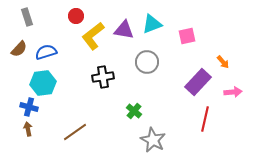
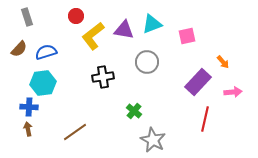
blue cross: rotated 12 degrees counterclockwise
